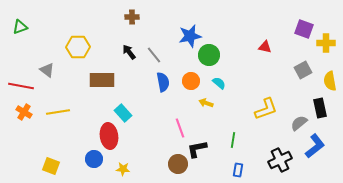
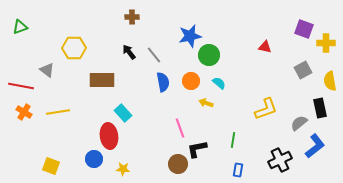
yellow hexagon: moved 4 px left, 1 px down
